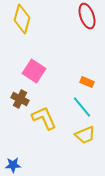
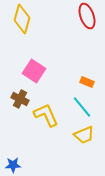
yellow L-shape: moved 2 px right, 3 px up
yellow trapezoid: moved 1 px left
